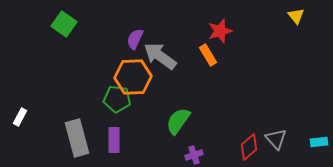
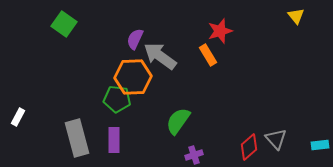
white rectangle: moved 2 px left
cyan rectangle: moved 1 px right, 3 px down
